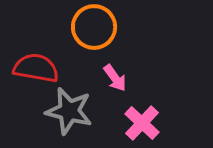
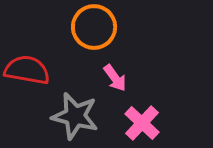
red semicircle: moved 9 px left, 2 px down
gray star: moved 6 px right, 5 px down
